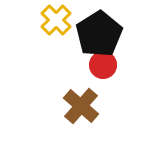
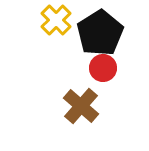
black pentagon: moved 1 px right, 1 px up
red circle: moved 3 px down
